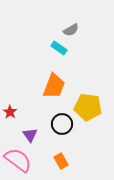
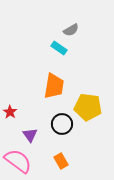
orange trapezoid: rotated 12 degrees counterclockwise
pink semicircle: moved 1 px down
